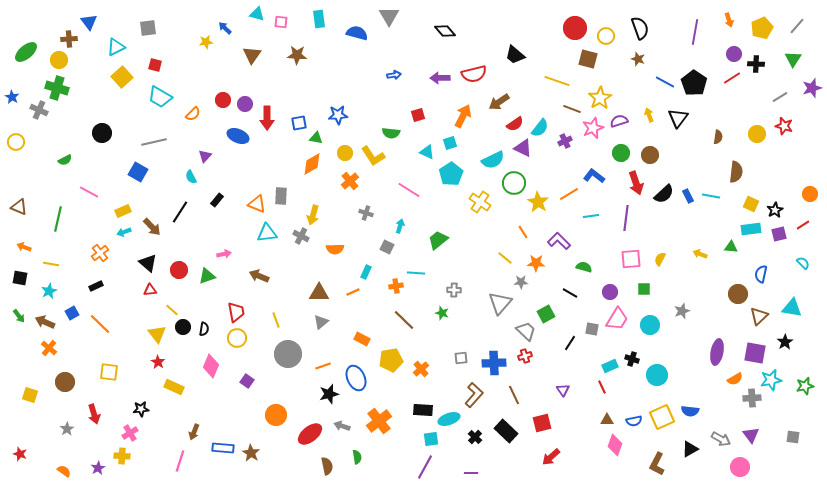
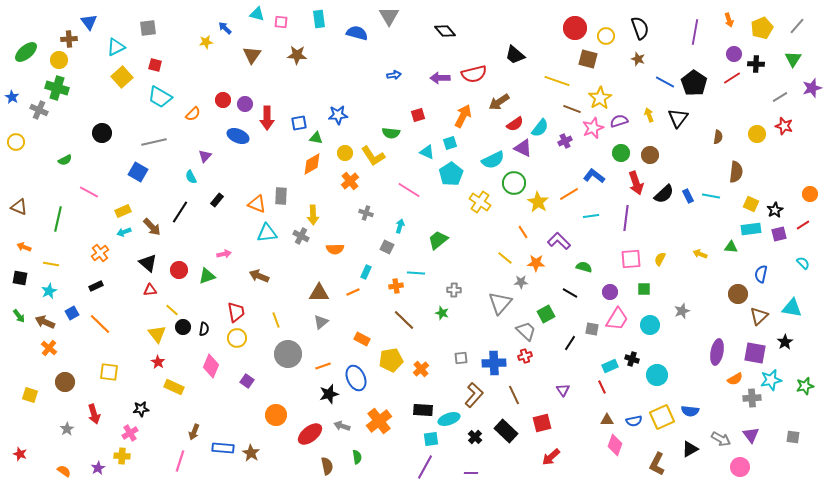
yellow arrow at (313, 215): rotated 18 degrees counterclockwise
